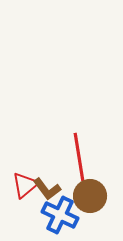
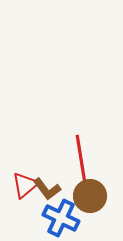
red line: moved 2 px right, 2 px down
blue cross: moved 1 px right, 3 px down
